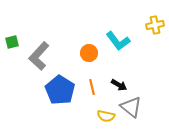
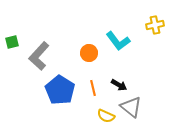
orange line: moved 1 px right, 1 px down
yellow semicircle: rotated 12 degrees clockwise
